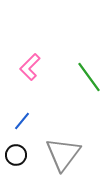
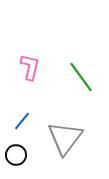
pink L-shape: rotated 148 degrees clockwise
green line: moved 8 px left
gray triangle: moved 2 px right, 16 px up
